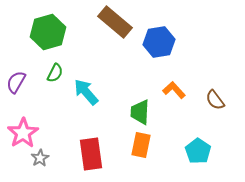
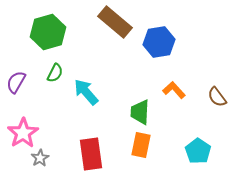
brown semicircle: moved 2 px right, 3 px up
